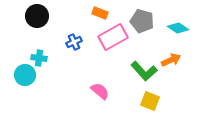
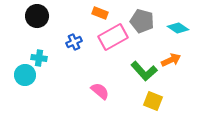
yellow square: moved 3 px right
